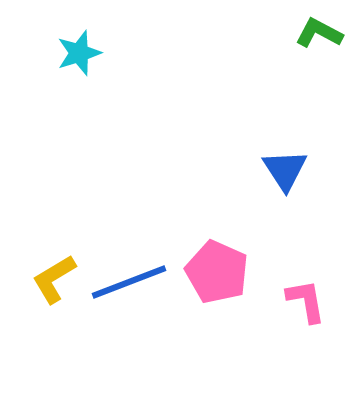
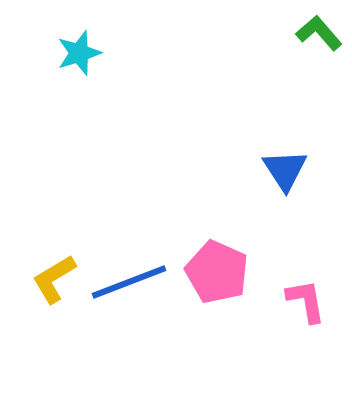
green L-shape: rotated 21 degrees clockwise
